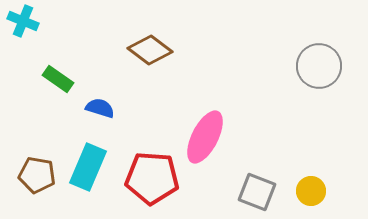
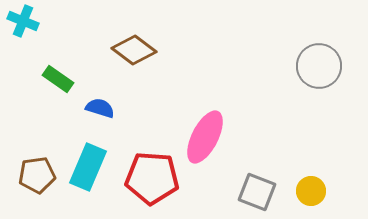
brown diamond: moved 16 px left
brown pentagon: rotated 18 degrees counterclockwise
